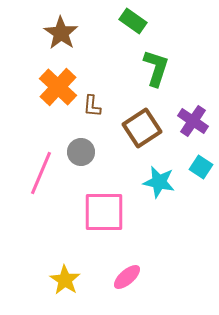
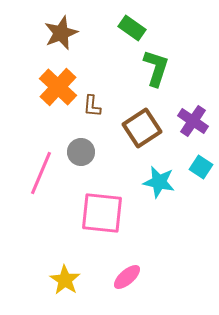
green rectangle: moved 1 px left, 7 px down
brown star: rotated 16 degrees clockwise
pink square: moved 2 px left, 1 px down; rotated 6 degrees clockwise
